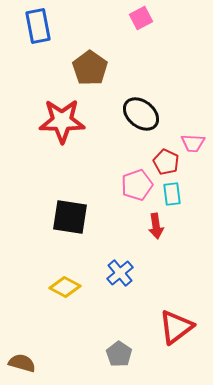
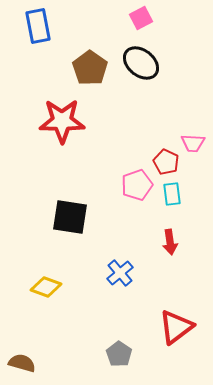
black ellipse: moved 51 px up
red arrow: moved 14 px right, 16 px down
yellow diamond: moved 19 px left; rotated 8 degrees counterclockwise
